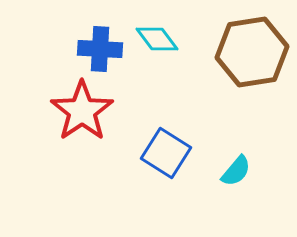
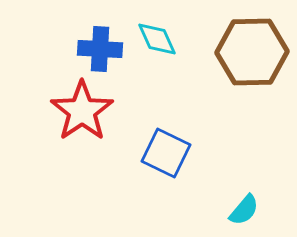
cyan diamond: rotated 12 degrees clockwise
brown hexagon: rotated 8 degrees clockwise
blue square: rotated 6 degrees counterclockwise
cyan semicircle: moved 8 px right, 39 px down
